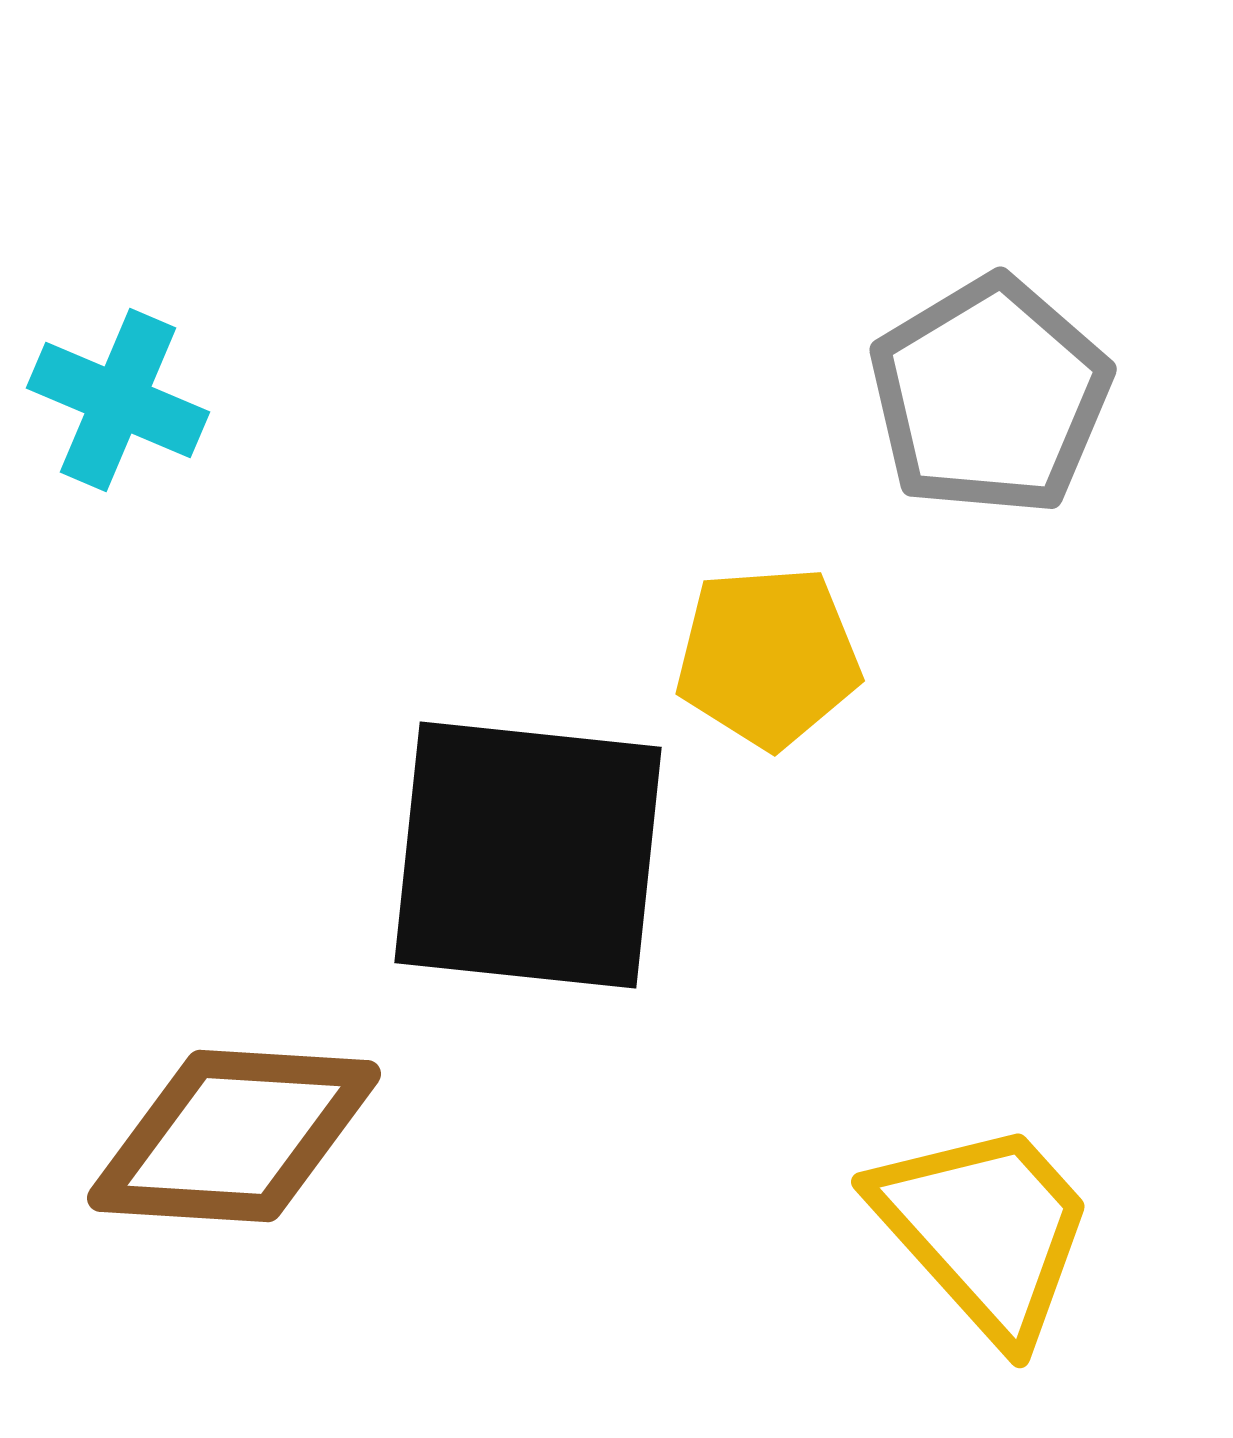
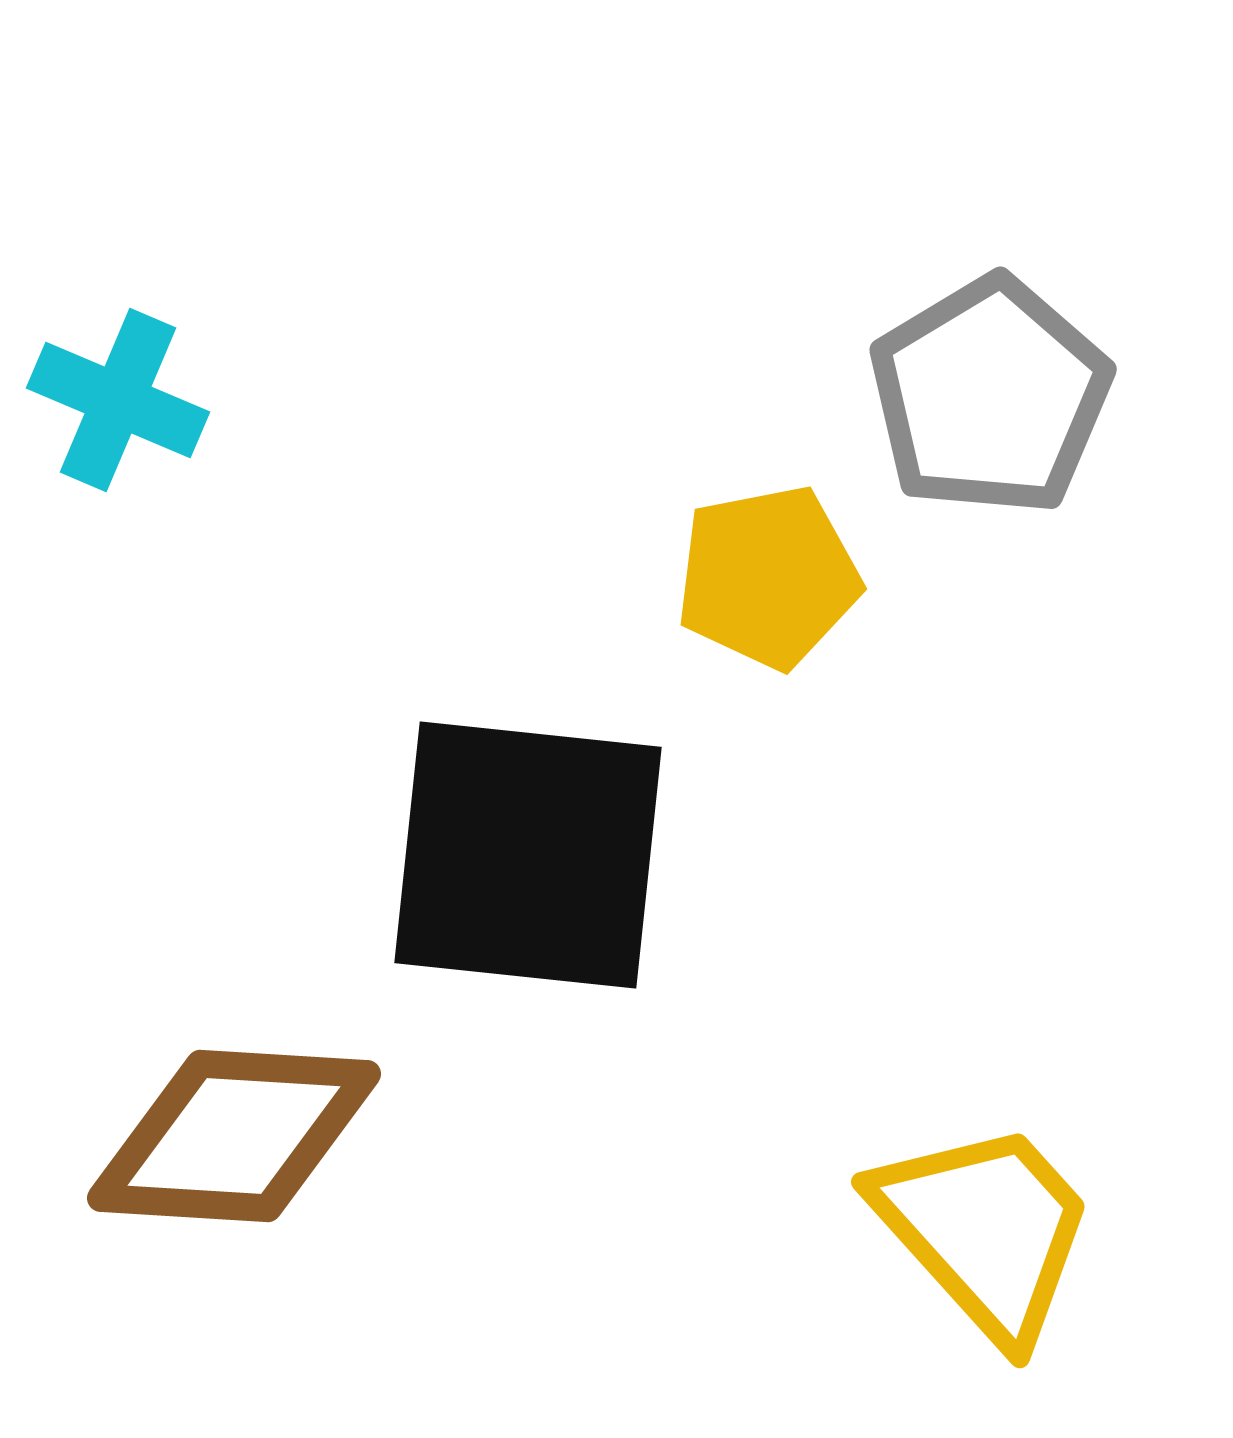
yellow pentagon: moved 80 px up; rotated 7 degrees counterclockwise
